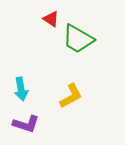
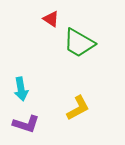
green trapezoid: moved 1 px right, 4 px down
yellow L-shape: moved 7 px right, 12 px down
